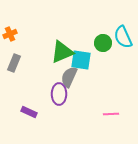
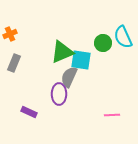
pink line: moved 1 px right, 1 px down
